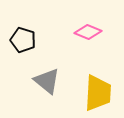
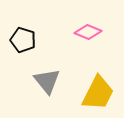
gray triangle: rotated 12 degrees clockwise
yellow trapezoid: rotated 24 degrees clockwise
